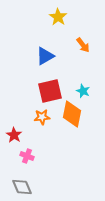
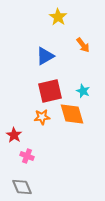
orange diamond: rotated 28 degrees counterclockwise
